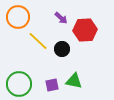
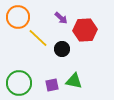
yellow line: moved 3 px up
green circle: moved 1 px up
